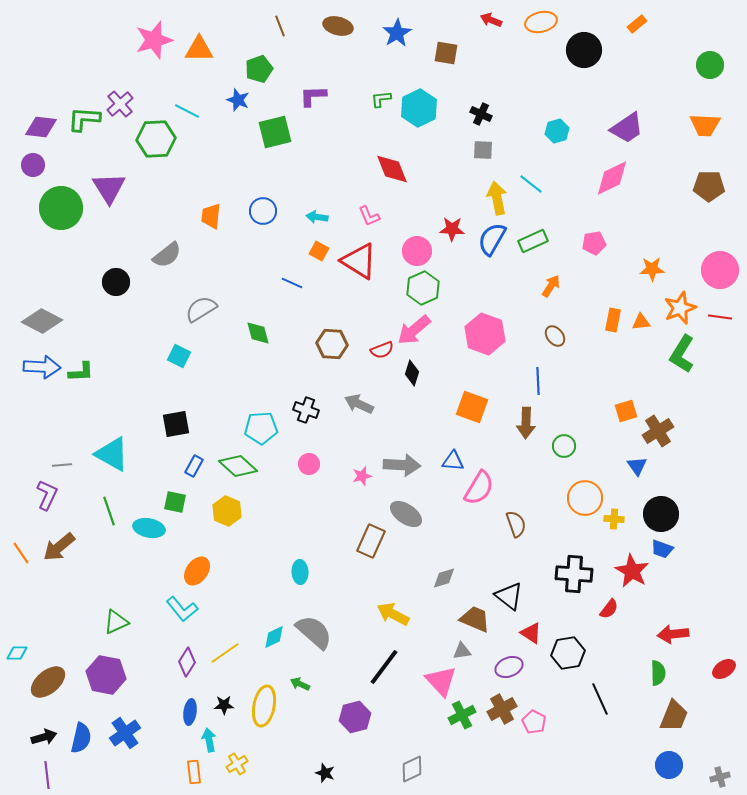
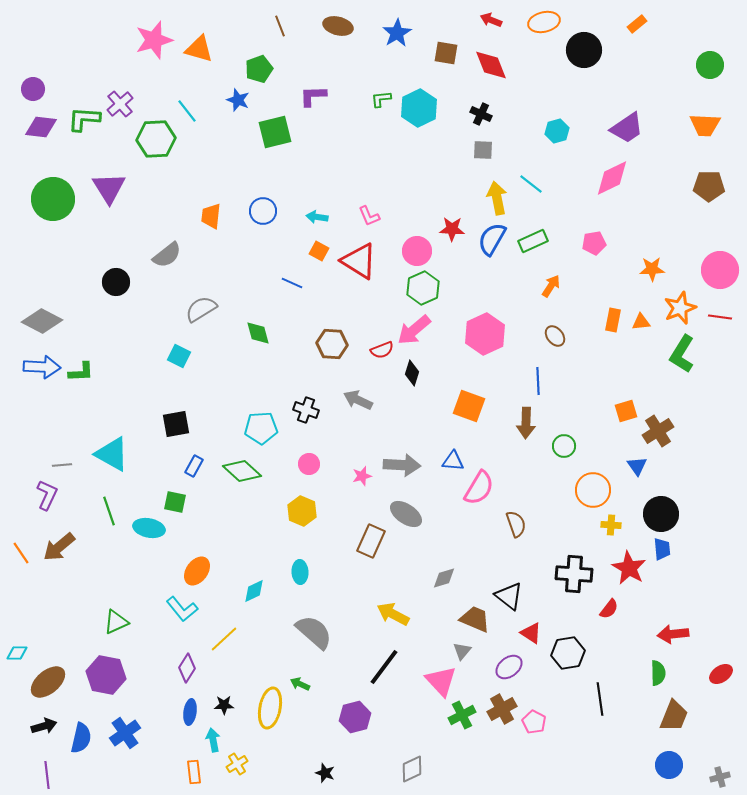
orange ellipse at (541, 22): moved 3 px right
orange triangle at (199, 49): rotated 16 degrees clockwise
cyan line at (187, 111): rotated 25 degrees clockwise
purple circle at (33, 165): moved 76 px up
red diamond at (392, 169): moved 99 px right, 104 px up
green circle at (61, 208): moved 8 px left, 9 px up
pink hexagon at (485, 334): rotated 15 degrees clockwise
gray arrow at (359, 404): moved 1 px left, 4 px up
orange square at (472, 407): moved 3 px left, 1 px up
green diamond at (238, 466): moved 4 px right, 5 px down
orange circle at (585, 498): moved 8 px right, 8 px up
yellow hexagon at (227, 511): moved 75 px right
yellow cross at (614, 519): moved 3 px left, 6 px down
blue trapezoid at (662, 549): rotated 115 degrees counterclockwise
red star at (632, 571): moved 3 px left, 3 px up
cyan diamond at (274, 637): moved 20 px left, 46 px up
gray triangle at (462, 651): rotated 42 degrees counterclockwise
yellow line at (225, 653): moved 1 px left, 14 px up; rotated 8 degrees counterclockwise
purple diamond at (187, 662): moved 6 px down
purple ellipse at (509, 667): rotated 16 degrees counterclockwise
red ellipse at (724, 669): moved 3 px left, 5 px down
black line at (600, 699): rotated 16 degrees clockwise
yellow ellipse at (264, 706): moved 6 px right, 2 px down
black arrow at (44, 737): moved 11 px up
cyan arrow at (209, 740): moved 4 px right
